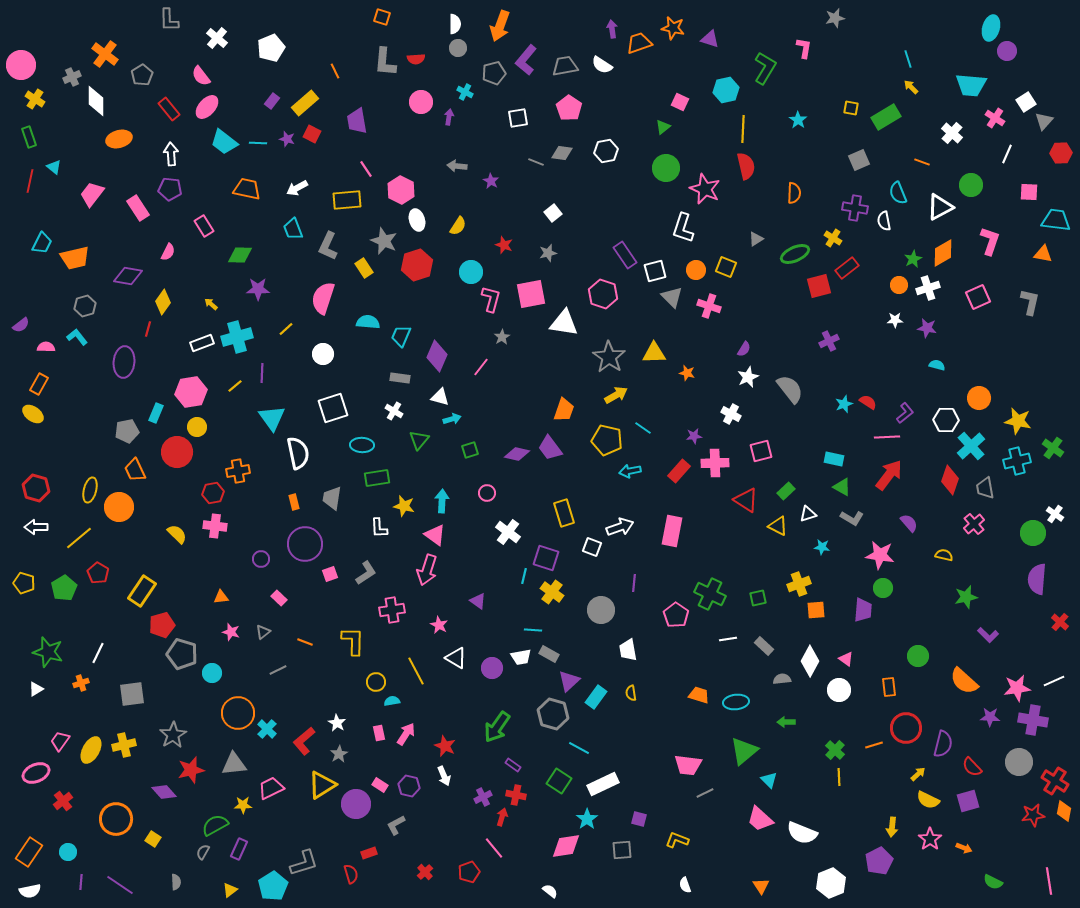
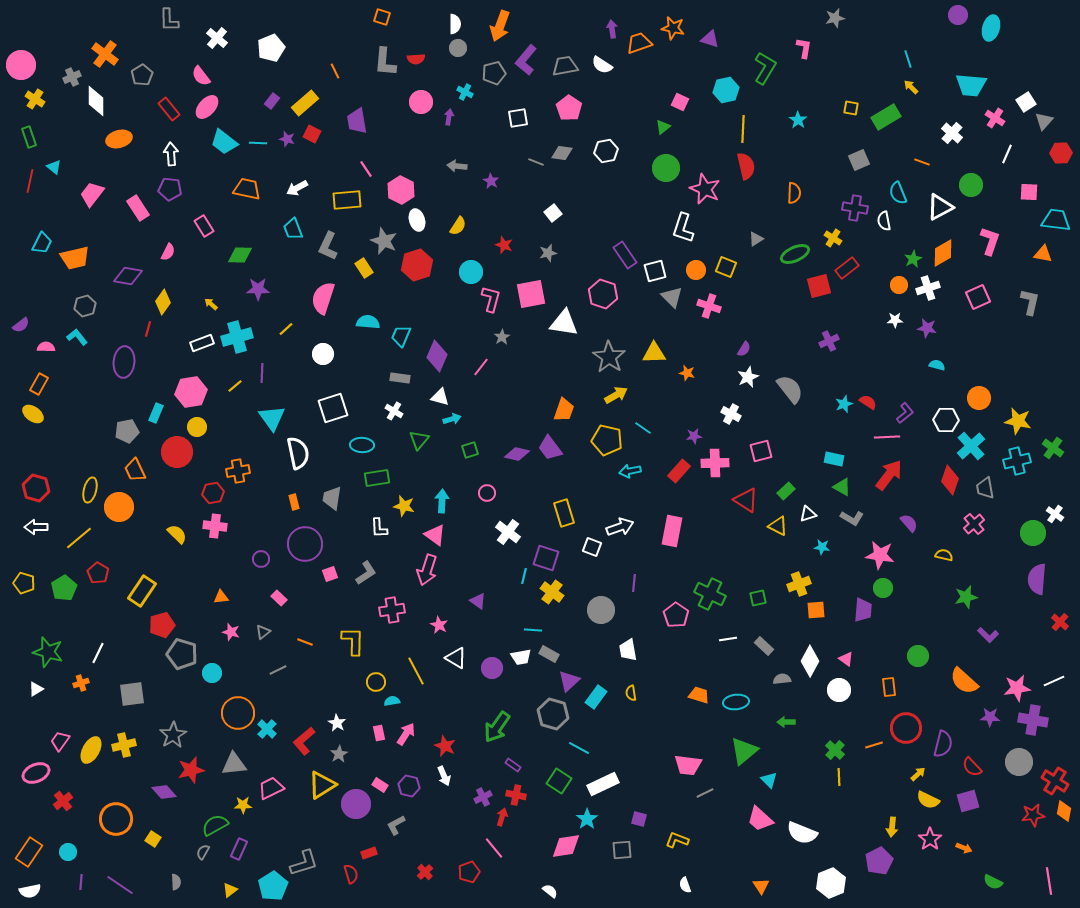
purple circle at (1007, 51): moved 49 px left, 36 px up
